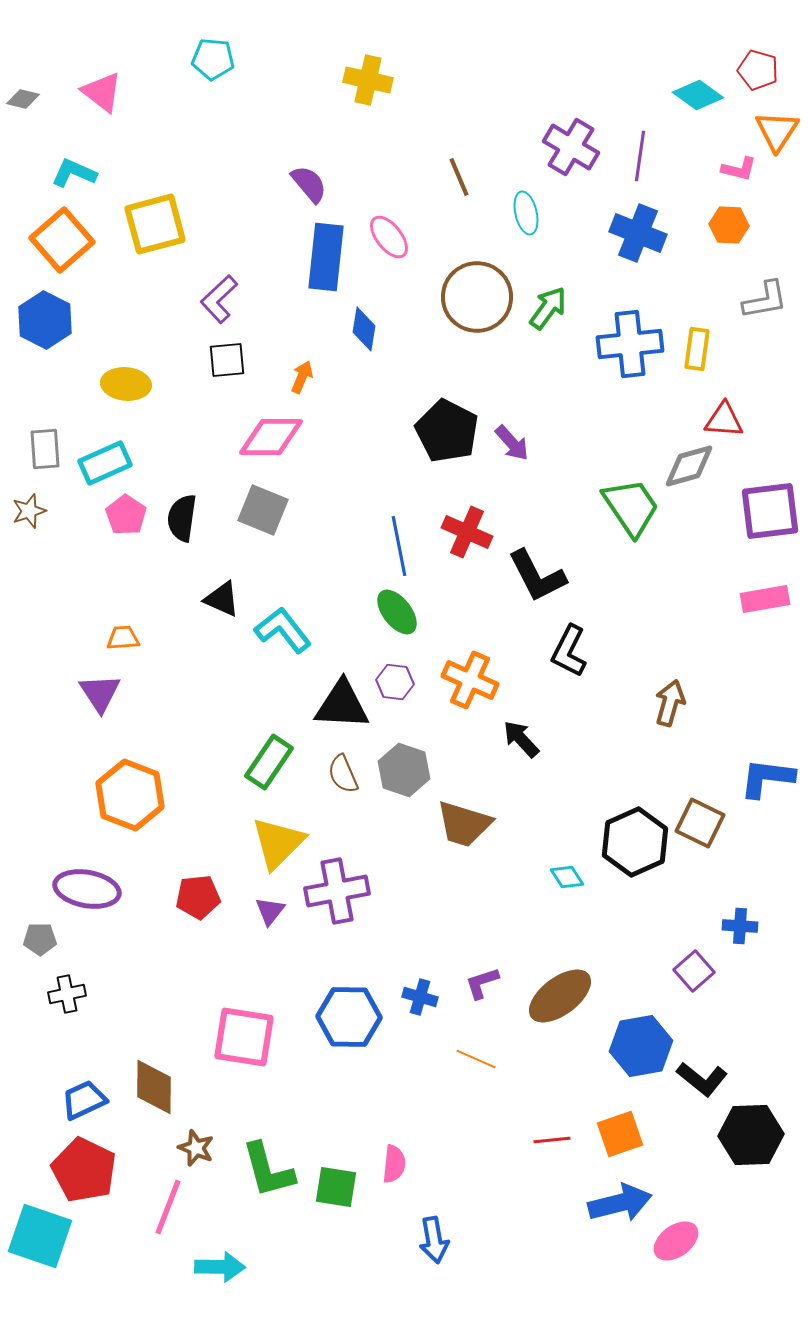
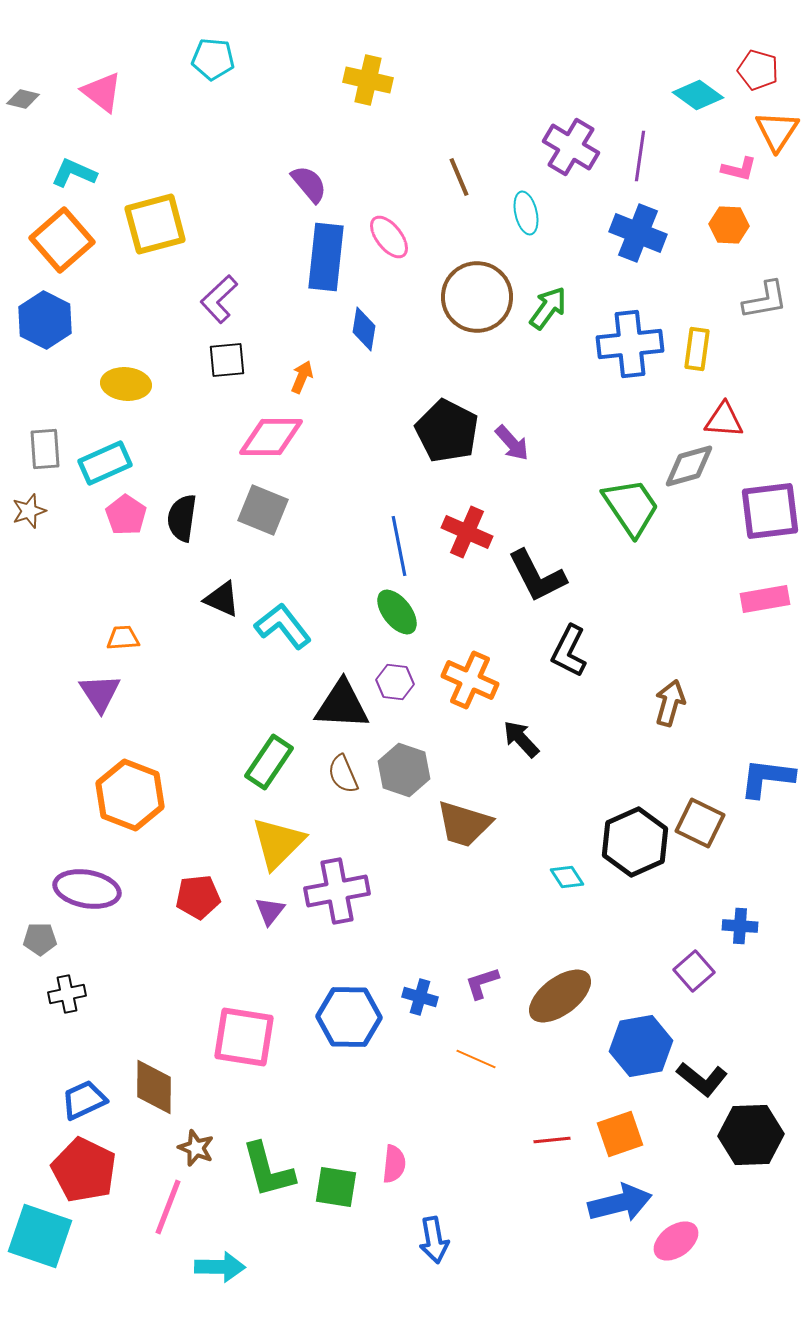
cyan L-shape at (283, 630): moved 4 px up
